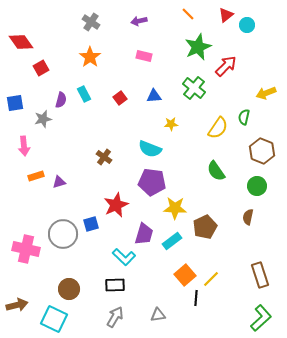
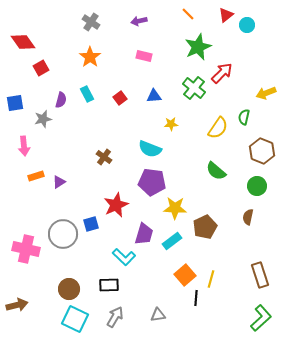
red diamond at (21, 42): moved 2 px right
red arrow at (226, 66): moved 4 px left, 7 px down
cyan rectangle at (84, 94): moved 3 px right
green semicircle at (216, 171): rotated 15 degrees counterclockwise
purple triangle at (59, 182): rotated 16 degrees counterclockwise
yellow line at (211, 279): rotated 30 degrees counterclockwise
black rectangle at (115, 285): moved 6 px left
cyan square at (54, 319): moved 21 px right
